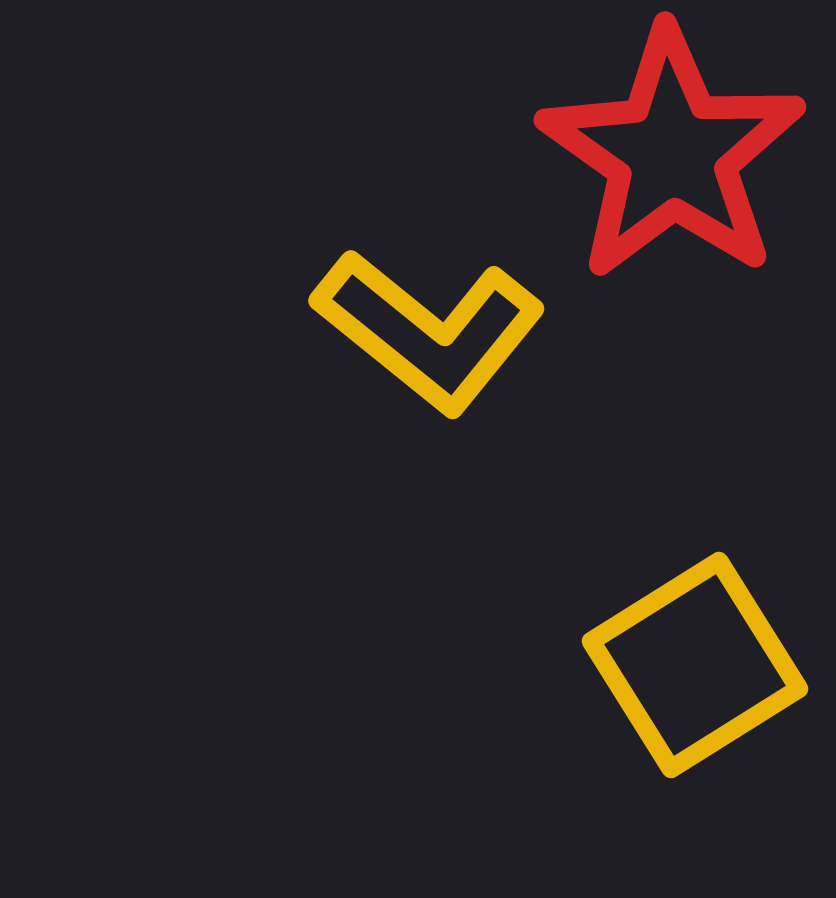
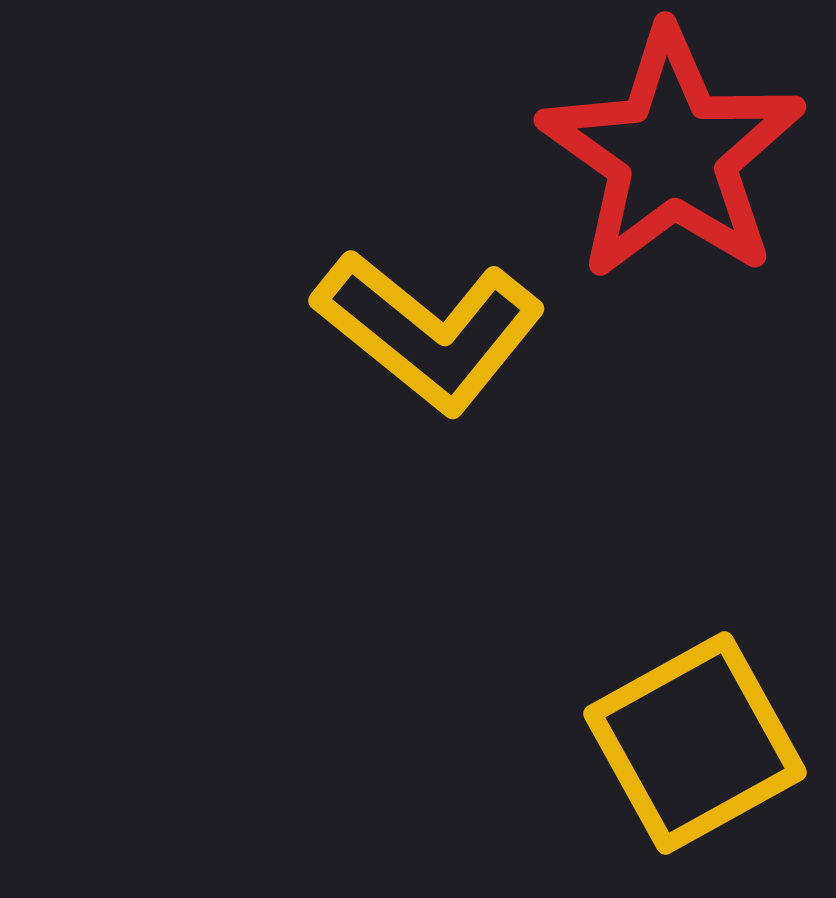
yellow square: moved 78 px down; rotated 3 degrees clockwise
